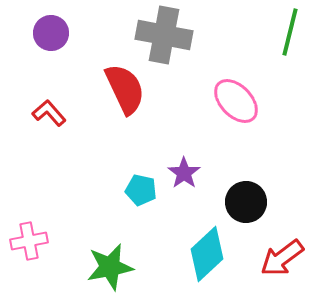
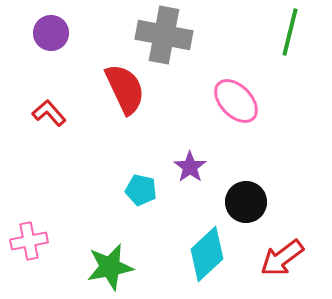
purple star: moved 6 px right, 6 px up
